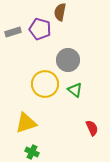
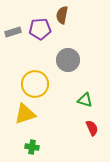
brown semicircle: moved 2 px right, 3 px down
purple pentagon: rotated 20 degrees counterclockwise
yellow circle: moved 10 px left
green triangle: moved 10 px right, 10 px down; rotated 21 degrees counterclockwise
yellow triangle: moved 1 px left, 9 px up
green cross: moved 5 px up; rotated 16 degrees counterclockwise
